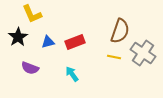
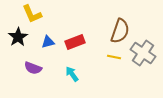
purple semicircle: moved 3 px right
